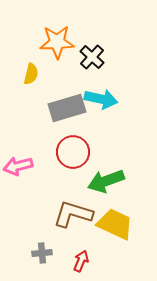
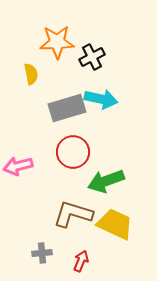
black cross: rotated 20 degrees clockwise
yellow semicircle: rotated 25 degrees counterclockwise
